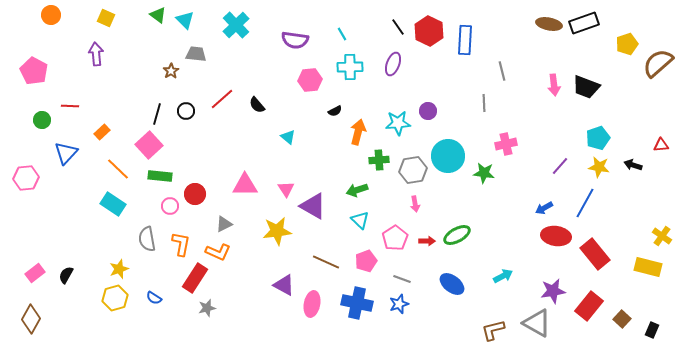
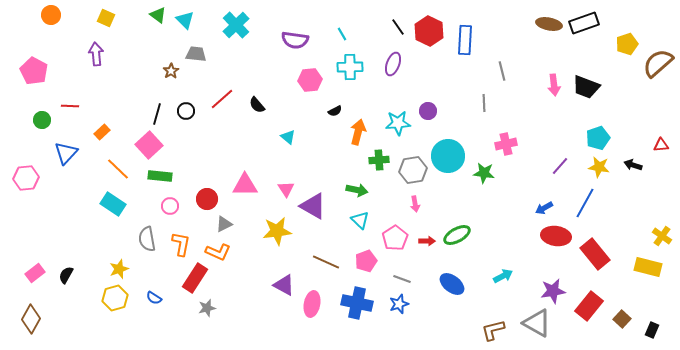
green arrow at (357, 190): rotated 150 degrees counterclockwise
red circle at (195, 194): moved 12 px right, 5 px down
